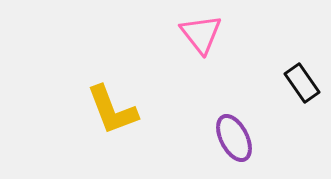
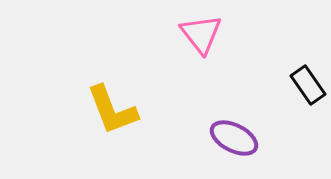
black rectangle: moved 6 px right, 2 px down
purple ellipse: rotated 36 degrees counterclockwise
